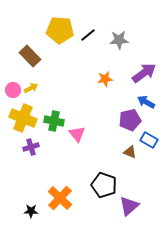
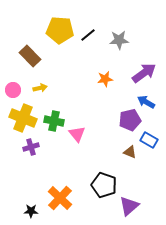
yellow arrow: moved 9 px right; rotated 16 degrees clockwise
